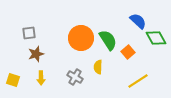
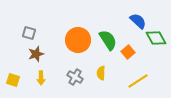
gray square: rotated 24 degrees clockwise
orange circle: moved 3 px left, 2 px down
yellow semicircle: moved 3 px right, 6 px down
